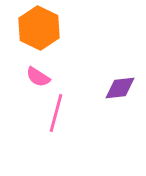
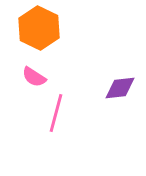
pink semicircle: moved 4 px left
